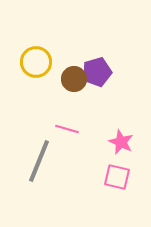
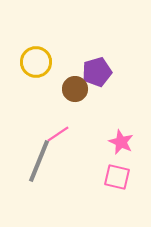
brown circle: moved 1 px right, 10 px down
pink line: moved 9 px left, 5 px down; rotated 50 degrees counterclockwise
